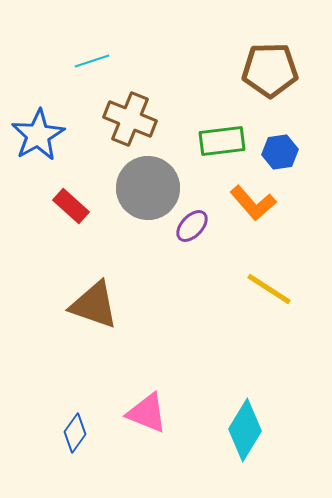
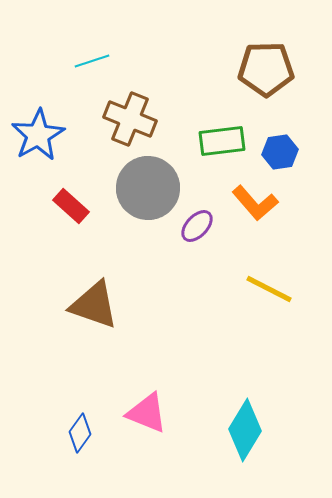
brown pentagon: moved 4 px left, 1 px up
orange L-shape: moved 2 px right
purple ellipse: moved 5 px right
yellow line: rotated 6 degrees counterclockwise
blue diamond: moved 5 px right
